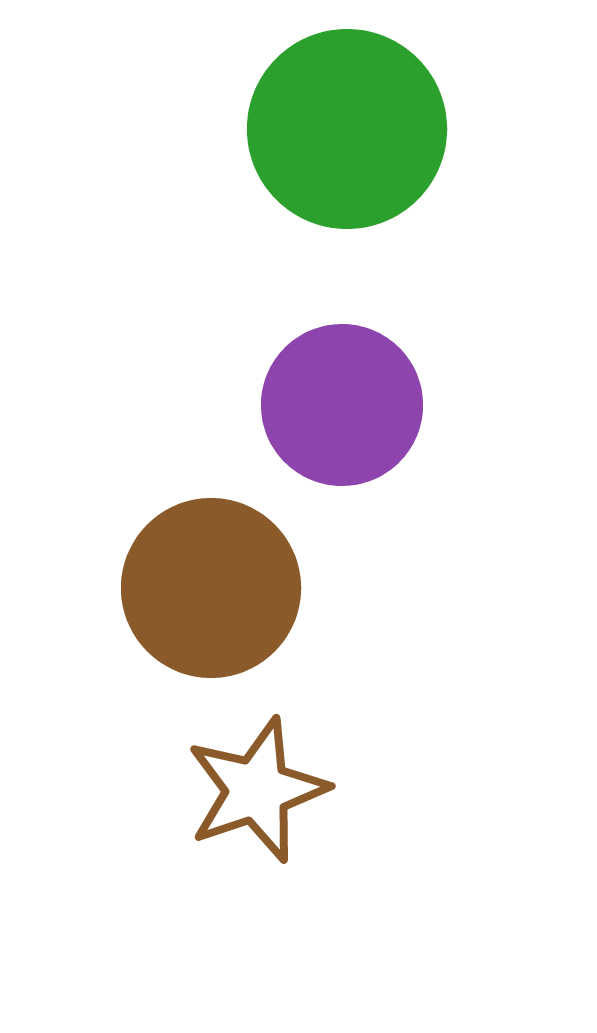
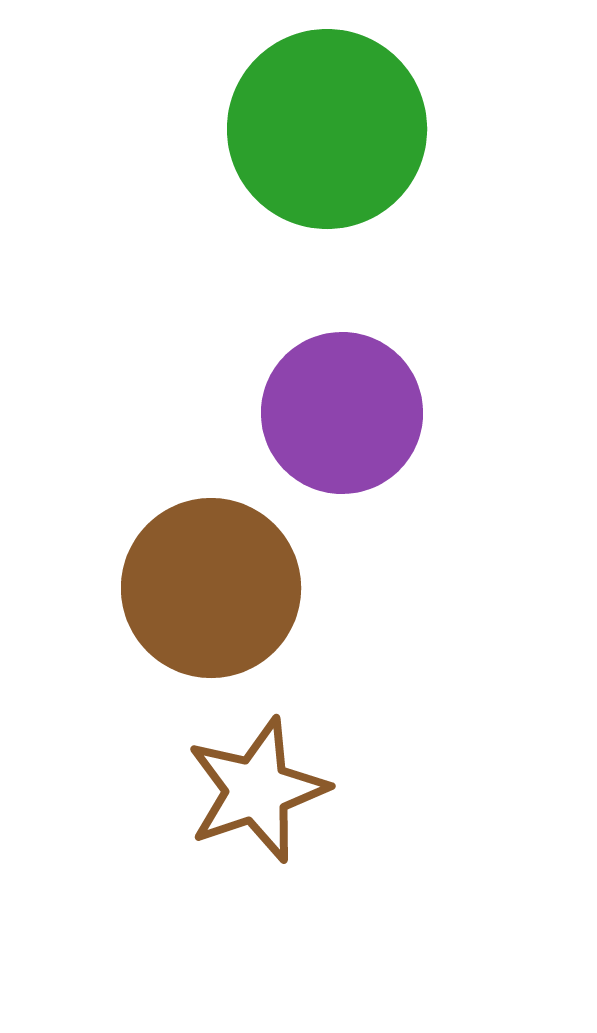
green circle: moved 20 px left
purple circle: moved 8 px down
